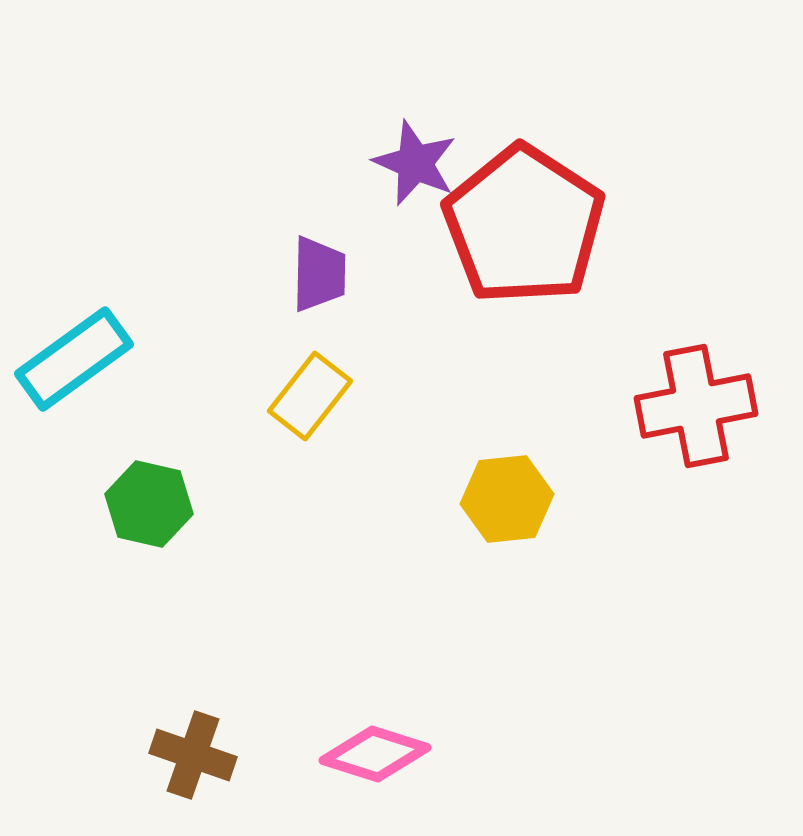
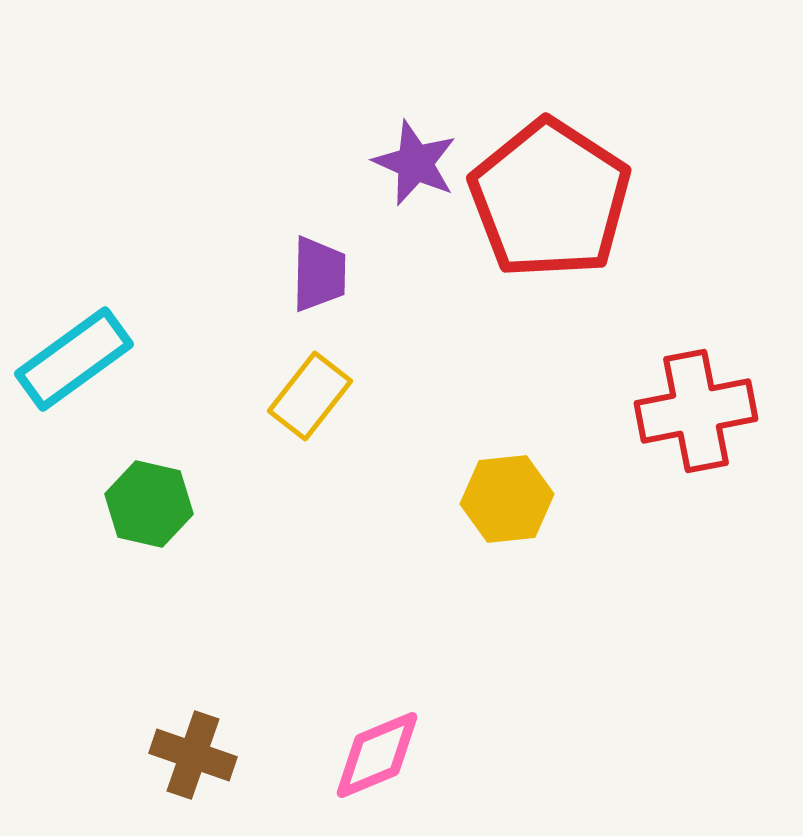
red pentagon: moved 26 px right, 26 px up
red cross: moved 5 px down
pink diamond: moved 2 px right, 1 px down; rotated 40 degrees counterclockwise
